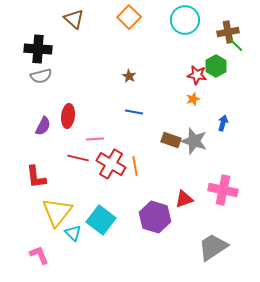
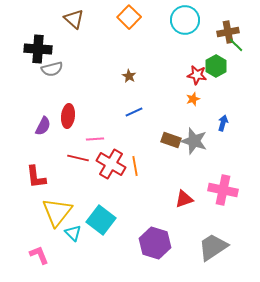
gray semicircle: moved 11 px right, 7 px up
blue line: rotated 36 degrees counterclockwise
purple hexagon: moved 26 px down
